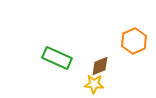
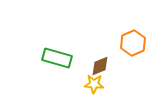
orange hexagon: moved 1 px left, 2 px down
green rectangle: rotated 8 degrees counterclockwise
